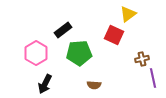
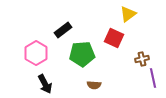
red square: moved 3 px down
green pentagon: moved 3 px right, 1 px down
black arrow: rotated 54 degrees counterclockwise
